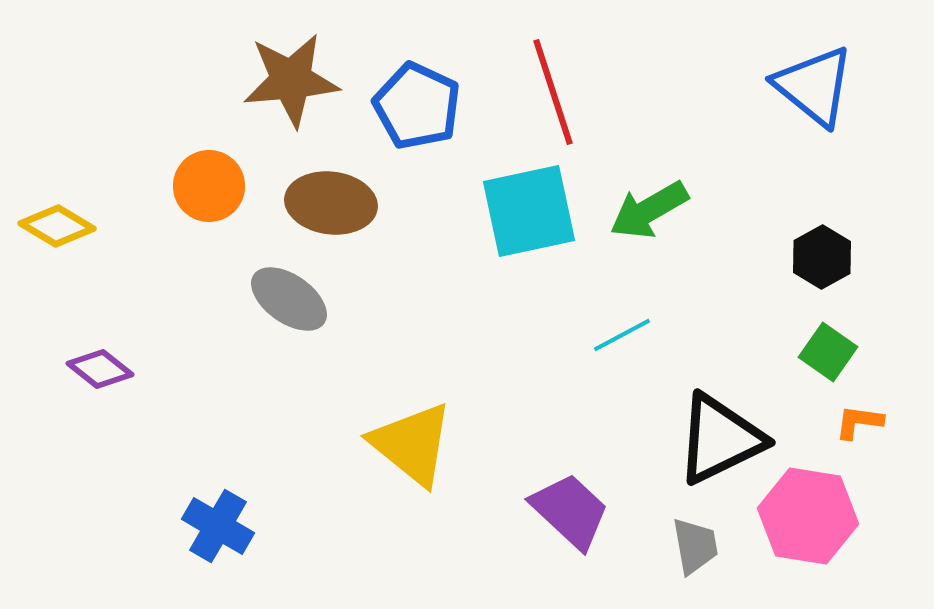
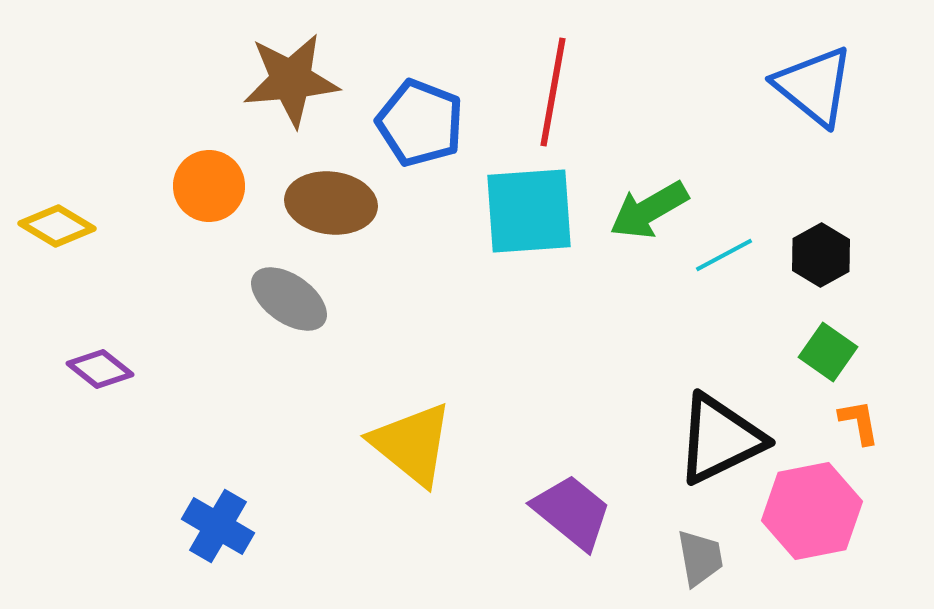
red line: rotated 28 degrees clockwise
blue pentagon: moved 3 px right, 17 px down; rotated 4 degrees counterclockwise
cyan square: rotated 8 degrees clockwise
black hexagon: moved 1 px left, 2 px up
cyan line: moved 102 px right, 80 px up
orange L-shape: rotated 72 degrees clockwise
purple trapezoid: moved 2 px right, 1 px down; rotated 4 degrees counterclockwise
pink hexagon: moved 4 px right, 5 px up; rotated 20 degrees counterclockwise
gray trapezoid: moved 5 px right, 12 px down
